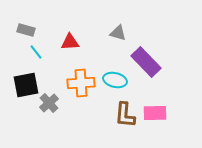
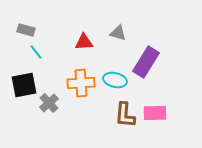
red triangle: moved 14 px right
purple rectangle: rotated 76 degrees clockwise
black square: moved 2 px left
